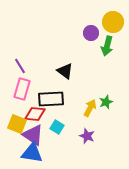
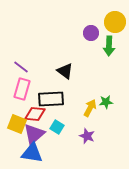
yellow circle: moved 2 px right
green arrow: moved 2 px right; rotated 12 degrees counterclockwise
purple line: moved 1 px right, 1 px down; rotated 21 degrees counterclockwise
green star: rotated 16 degrees clockwise
purple triangle: moved 1 px right, 1 px up; rotated 45 degrees clockwise
